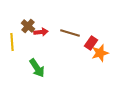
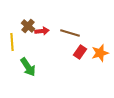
red arrow: moved 1 px right, 1 px up
red rectangle: moved 11 px left, 9 px down
green arrow: moved 9 px left, 1 px up
